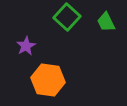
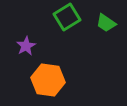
green square: rotated 16 degrees clockwise
green trapezoid: moved 1 px down; rotated 30 degrees counterclockwise
